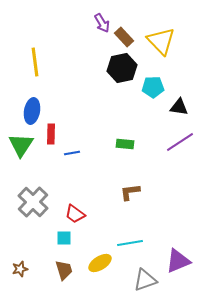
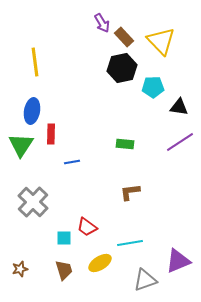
blue line: moved 9 px down
red trapezoid: moved 12 px right, 13 px down
